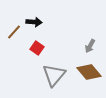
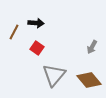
black arrow: moved 2 px right, 1 px down
brown line: rotated 14 degrees counterclockwise
gray arrow: moved 2 px right, 1 px down
brown diamond: moved 8 px down
